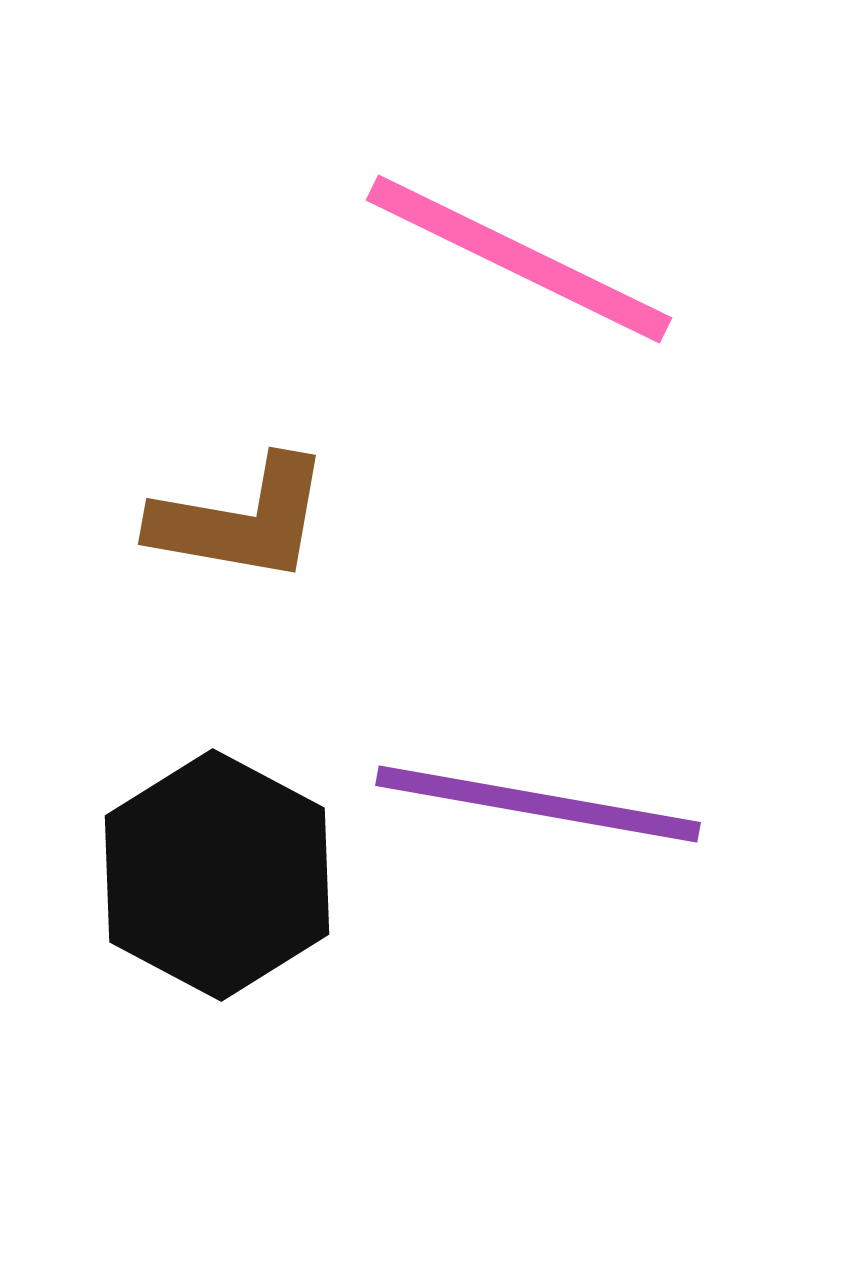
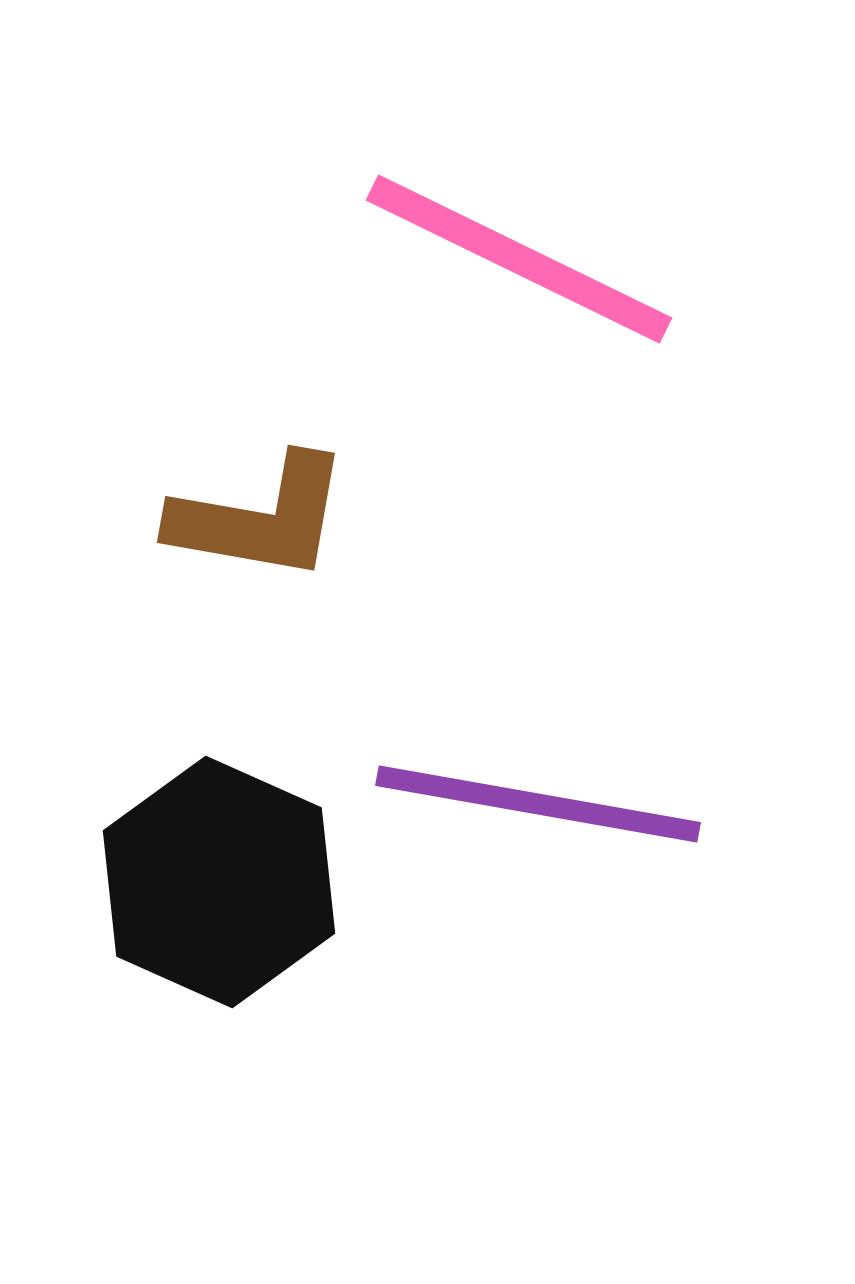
brown L-shape: moved 19 px right, 2 px up
black hexagon: moved 2 px right, 7 px down; rotated 4 degrees counterclockwise
